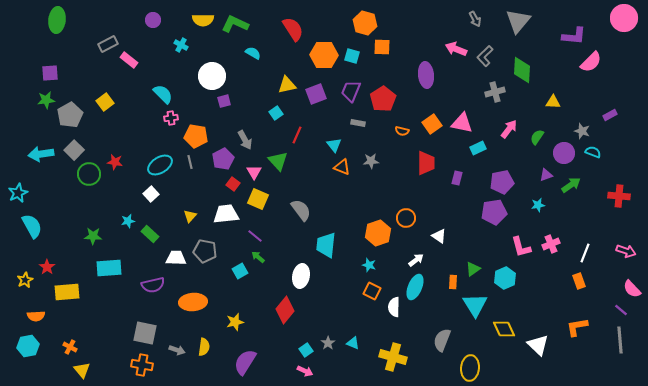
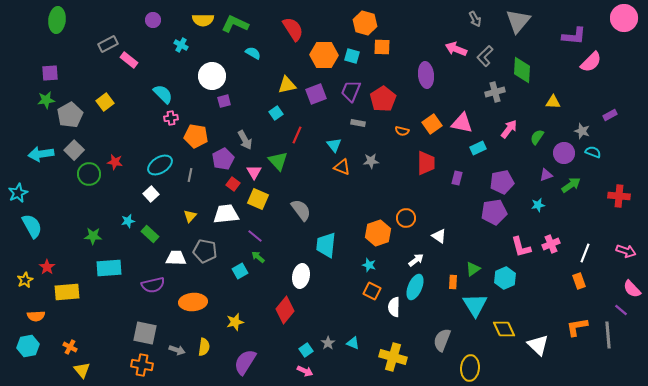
gray line at (190, 162): moved 13 px down; rotated 24 degrees clockwise
gray line at (620, 340): moved 12 px left, 5 px up
